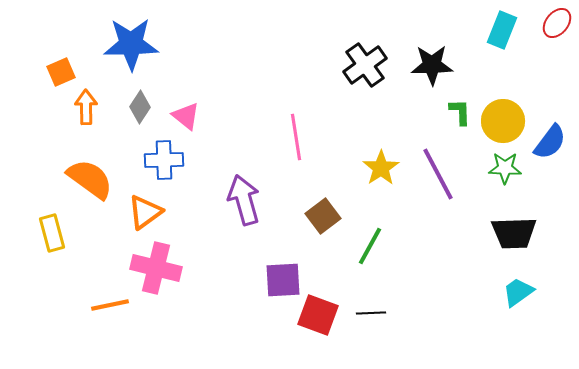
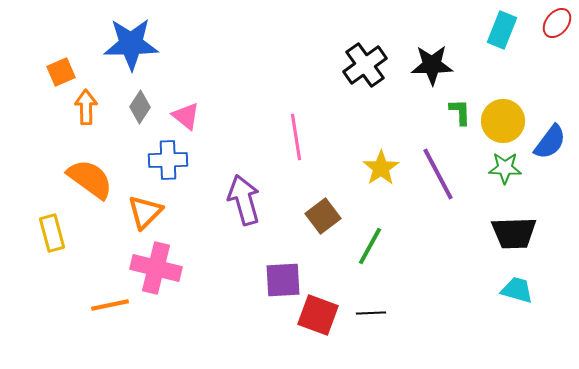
blue cross: moved 4 px right
orange triangle: rotated 9 degrees counterclockwise
cyan trapezoid: moved 1 px left, 2 px up; rotated 52 degrees clockwise
